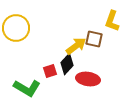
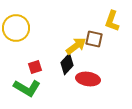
red square: moved 15 px left, 4 px up
